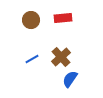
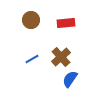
red rectangle: moved 3 px right, 5 px down
